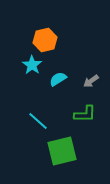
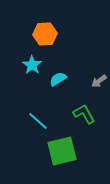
orange hexagon: moved 6 px up; rotated 10 degrees clockwise
gray arrow: moved 8 px right
green L-shape: moved 1 px left; rotated 120 degrees counterclockwise
